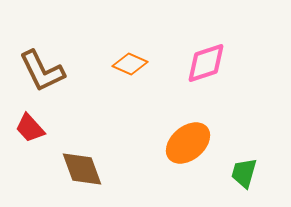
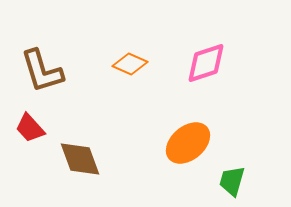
brown L-shape: rotated 9 degrees clockwise
brown diamond: moved 2 px left, 10 px up
green trapezoid: moved 12 px left, 8 px down
